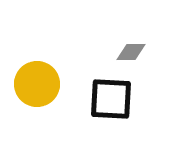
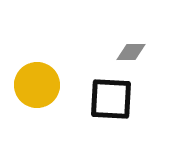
yellow circle: moved 1 px down
